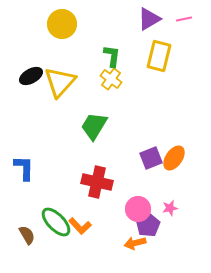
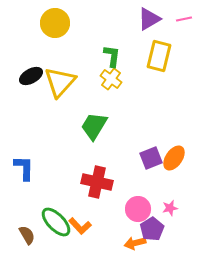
yellow circle: moved 7 px left, 1 px up
purple pentagon: moved 4 px right, 4 px down
